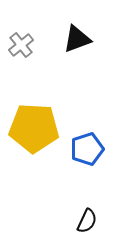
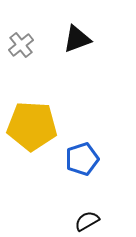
yellow pentagon: moved 2 px left, 2 px up
blue pentagon: moved 5 px left, 10 px down
black semicircle: rotated 145 degrees counterclockwise
